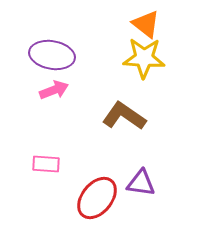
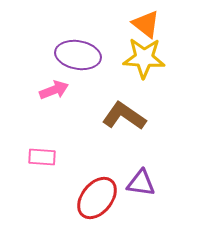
purple ellipse: moved 26 px right
pink rectangle: moved 4 px left, 7 px up
